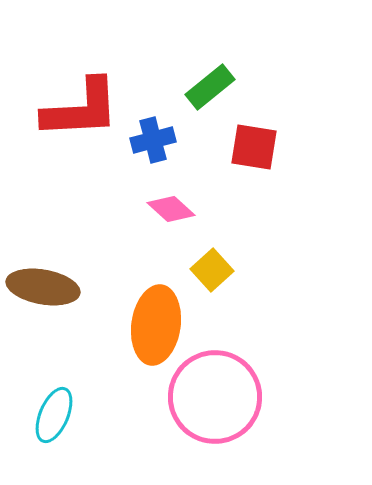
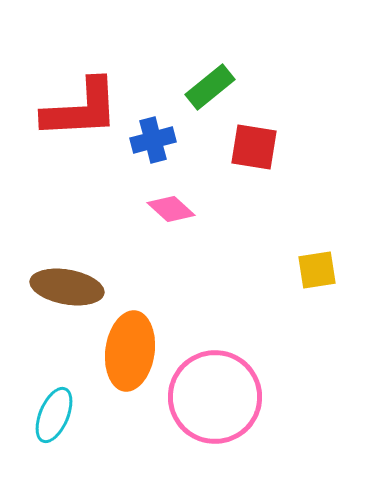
yellow square: moved 105 px right; rotated 33 degrees clockwise
brown ellipse: moved 24 px right
orange ellipse: moved 26 px left, 26 px down
